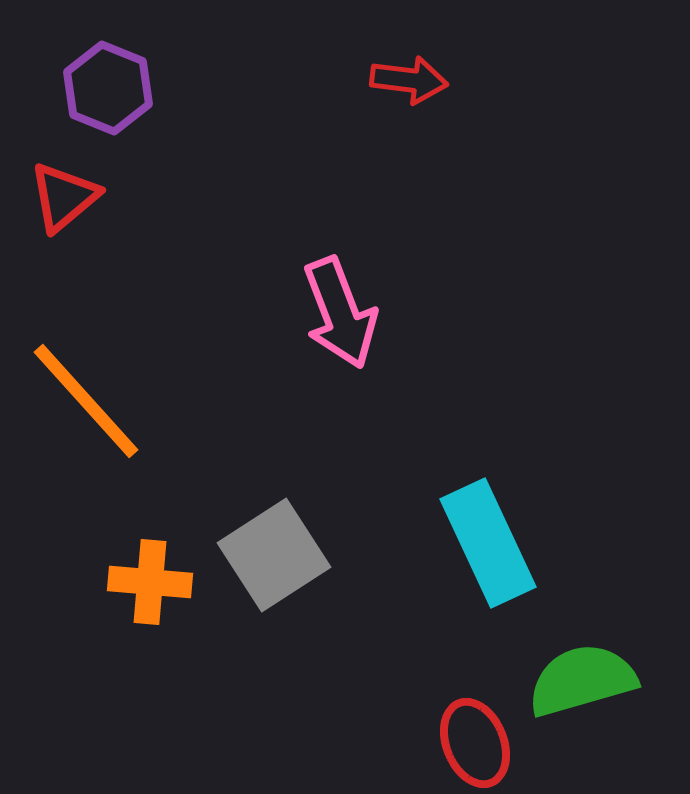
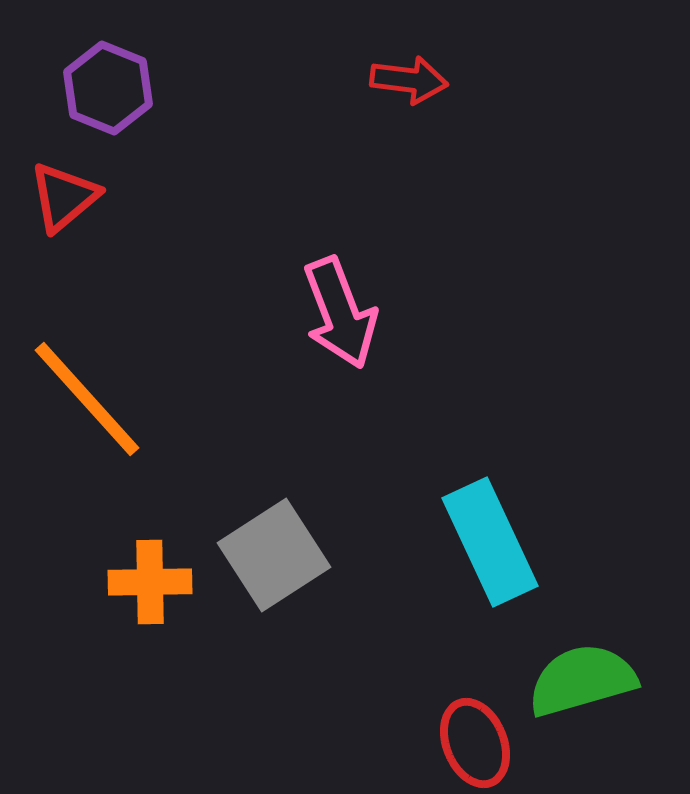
orange line: moved 1 px right, 2 px up
cyan rectangle: moved 2 px right, 1 px up
orange cross: rotated 6 degrees counterclockwise
